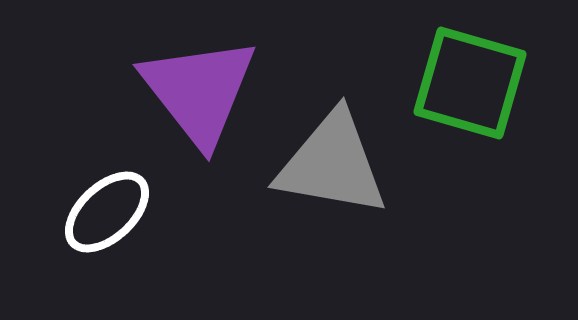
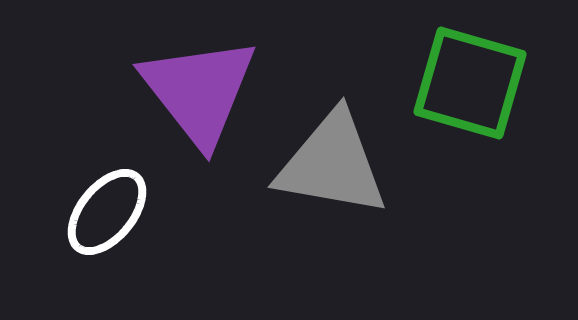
white ellipse: rotated 8 degrees counterclockwise
